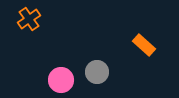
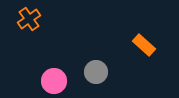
gray circle: moved 1 px left
pink circle: moved 7 px left, 1 px down
